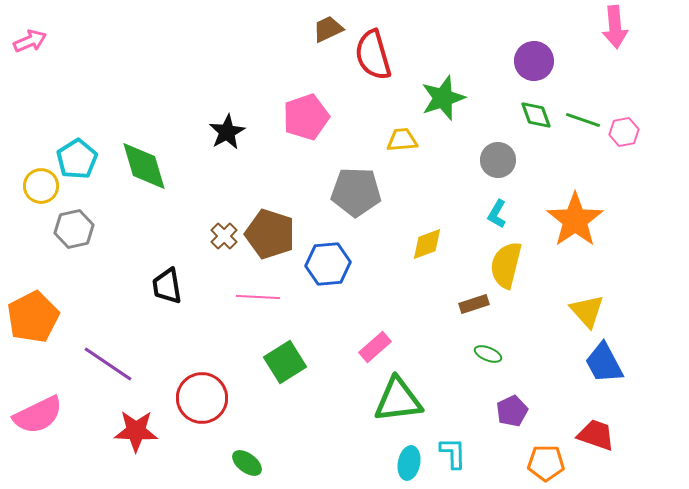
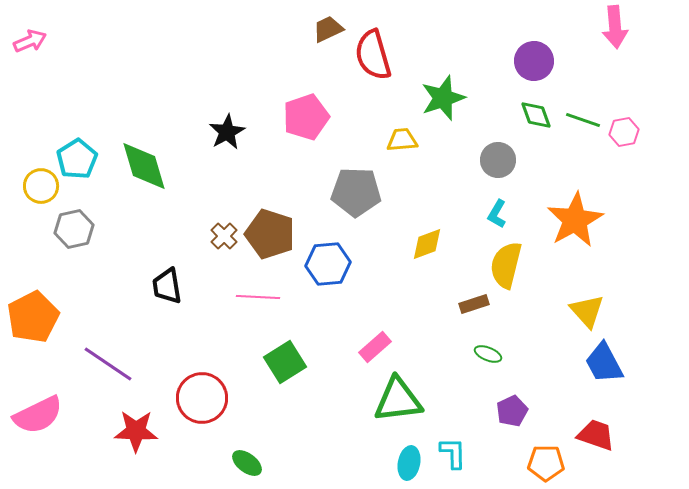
orange star at (575, 220): rotated 6 degrees clockwise
